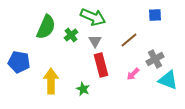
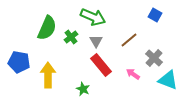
blue square: rotated 32 degrees clockwise
green semicircle: moved 1 px right, 1 px down
green cross: moved 2 px down
gray triangle: moved 1 px right
gray cross: moved 1 px left, 1 px up; rotated 18 degrees counterclockwise
red rectangle: rotated 25 degrees counterclockwise
pink arrow: rotated 80 degrees clockwise
yellow arrow: moved 3 px left, 6 px up
